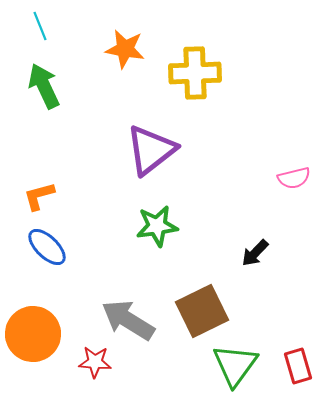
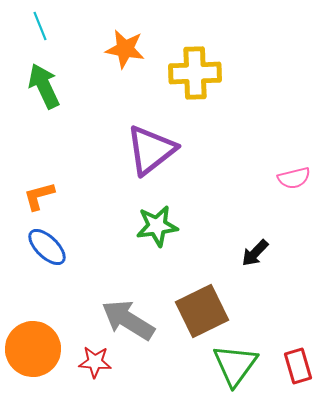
orange circle: moved 15 px down
